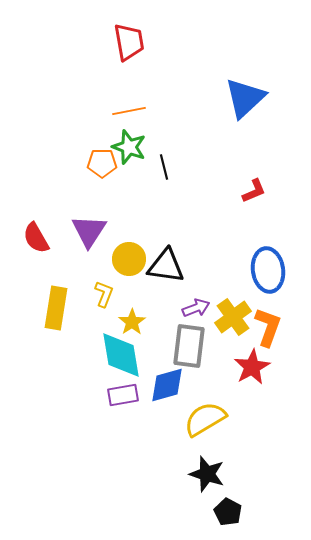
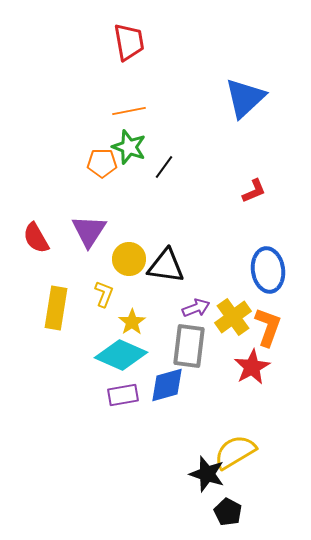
black line: rotated 50 degrees clockwise
cyan diamond: rotated 57 degrees counterclockwise
yellow semicircle: moved 30 px right, 33 px down
